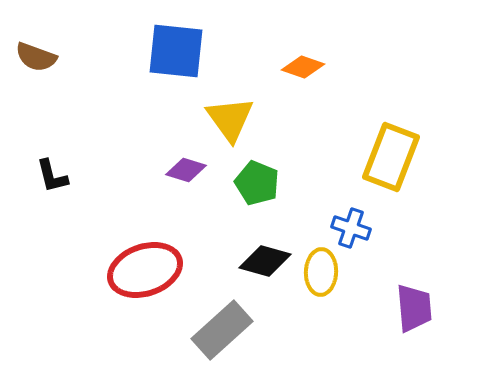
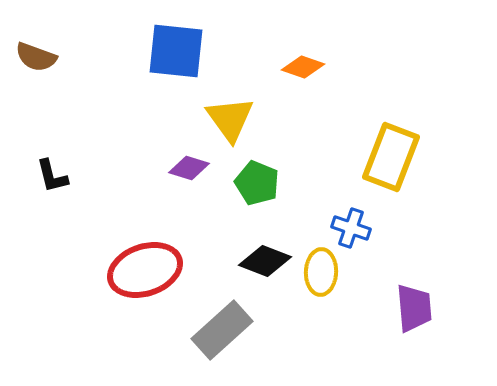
purple diamond: moved 3 px right, 2 px up
black diamond: rotated 6 degrees clockwise
